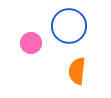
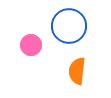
pink circle: moved 2 px down
